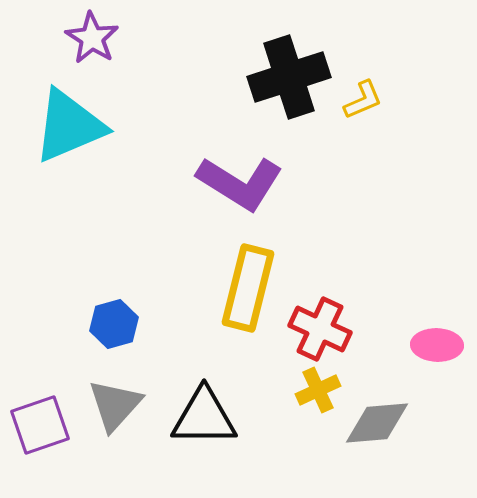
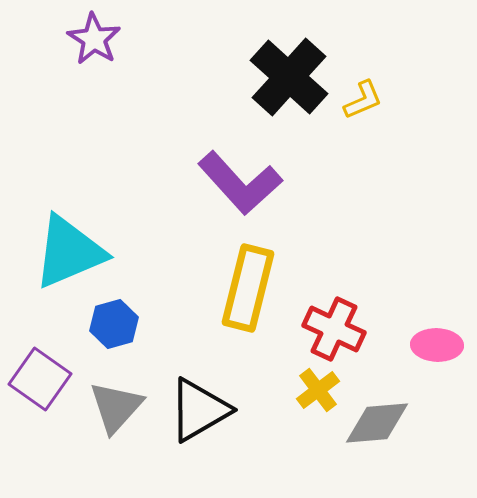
purple star: moved 2 px right, 1 px down
black cross: rotated 30 degrees counterclockwise
cyan triangle: moved 126 px down
purple L-shape: rotated 16 degrees clockwise
red cross: moved 14 px right
yellow cross: rotated 12 degrees counterclockwise
gray triangle: moved 1 px right, 2 px down
black triangle: moved 5 px left, 7 px up; rotated 30 degrees counterclockwise
purple square: moved 46 px up; rotated 36 degrees counterclockwise
